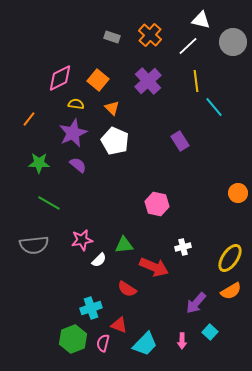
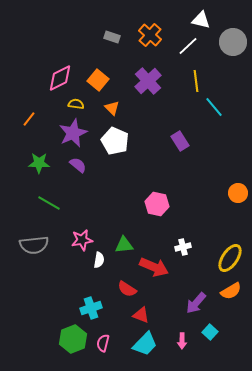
white semicircle: rotated 35 degrees counterclockwise
red triangle: moved 22 px right, 10 px up
